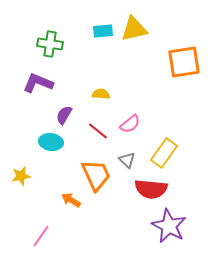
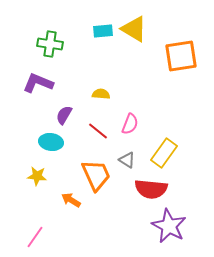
yellow triangle: rotated 44 degrees clockwise
orange square: moved 3 px left, 6 px up
pink semicircle: rotated 30 degrees counterclockwise
gray triangle: rotated 12 degrees counterclockwise
yellow star: moved 16 px right; rotated 18 degrees clockwise
pink line: moved 6 px left, 1 px down
